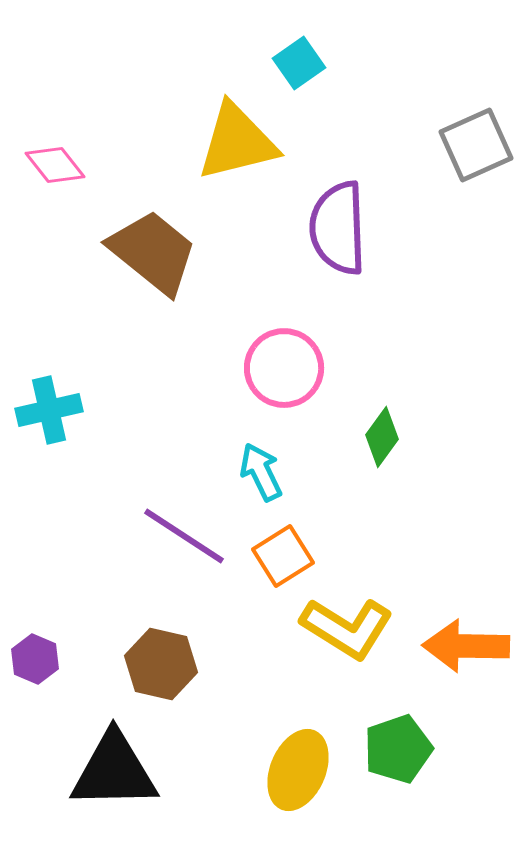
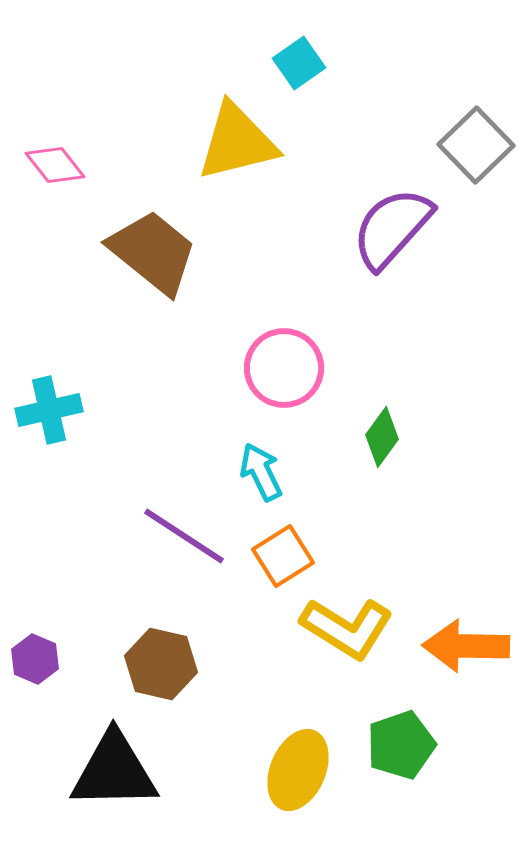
gray square: rotated 20 degrees counterclockwise
purple semicircle: moved 54 px right; rotated 44 degrees clockwise
green pentagon: moved 3 px right, 4 px up
